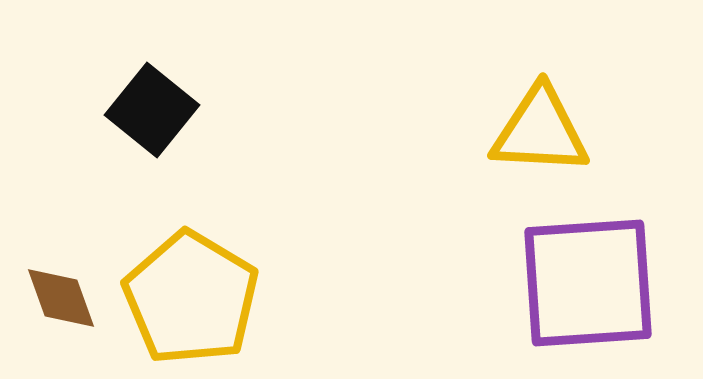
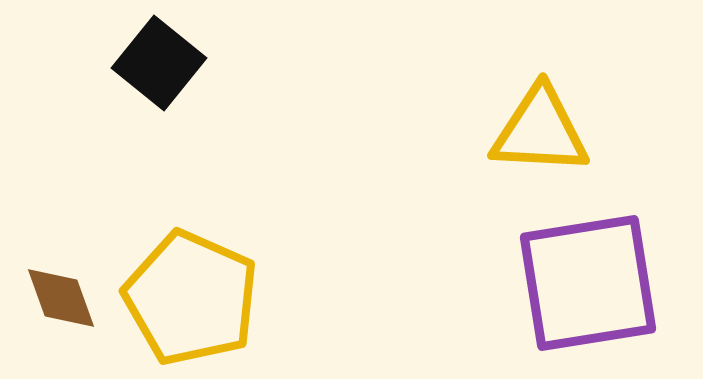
black square: moved 7 px right, 47 px up
purple square: rotated 5 degrees counterclockwise
yellow pentagon: rotated 7 degrees counterclockwise
